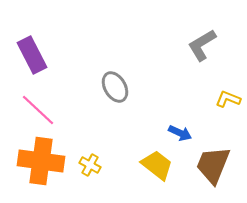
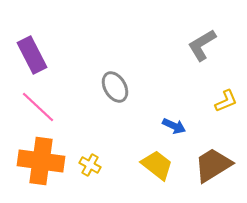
yellow L-shape: moved 2 px left, 2 px down; rotated 135 degrees clockwise
pink line: moved 3 px up
blue arrow: moved 6 px left, 7 px up
brown trapezoid: rotated 36 degrees clockwise
